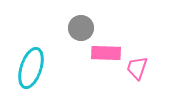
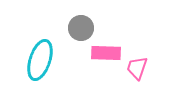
cyan ellipse: moved 9 px right, 8 px up
